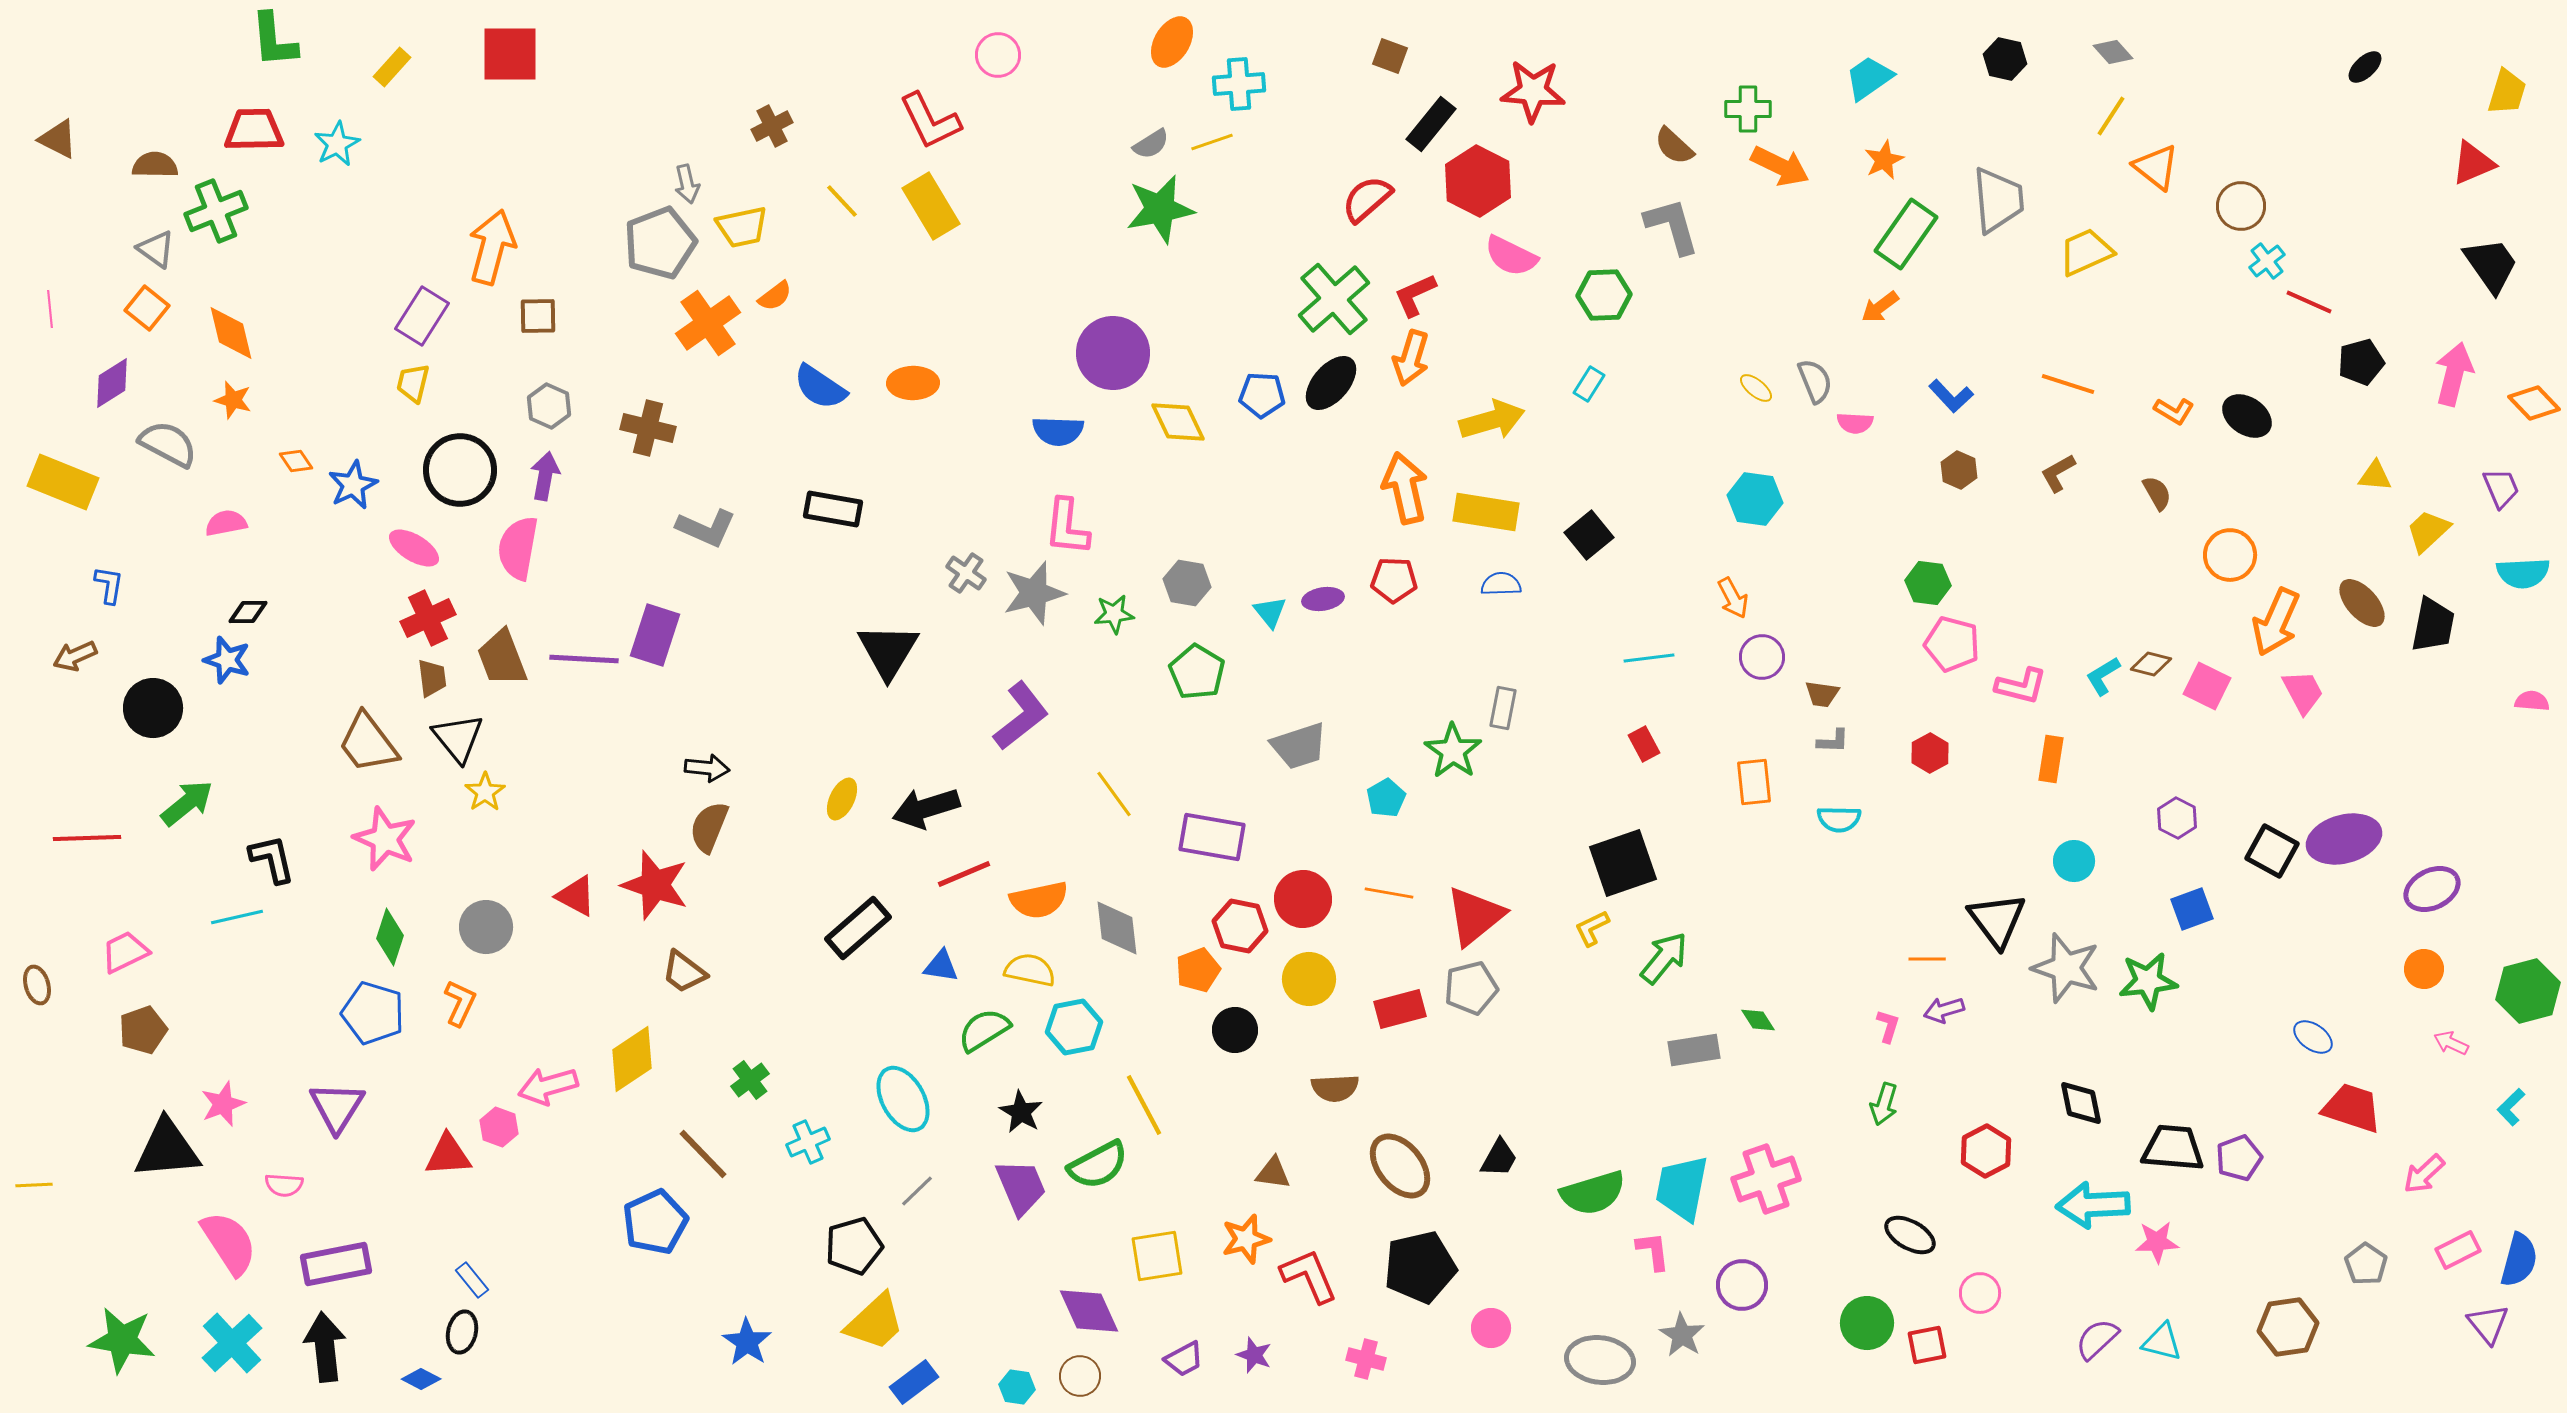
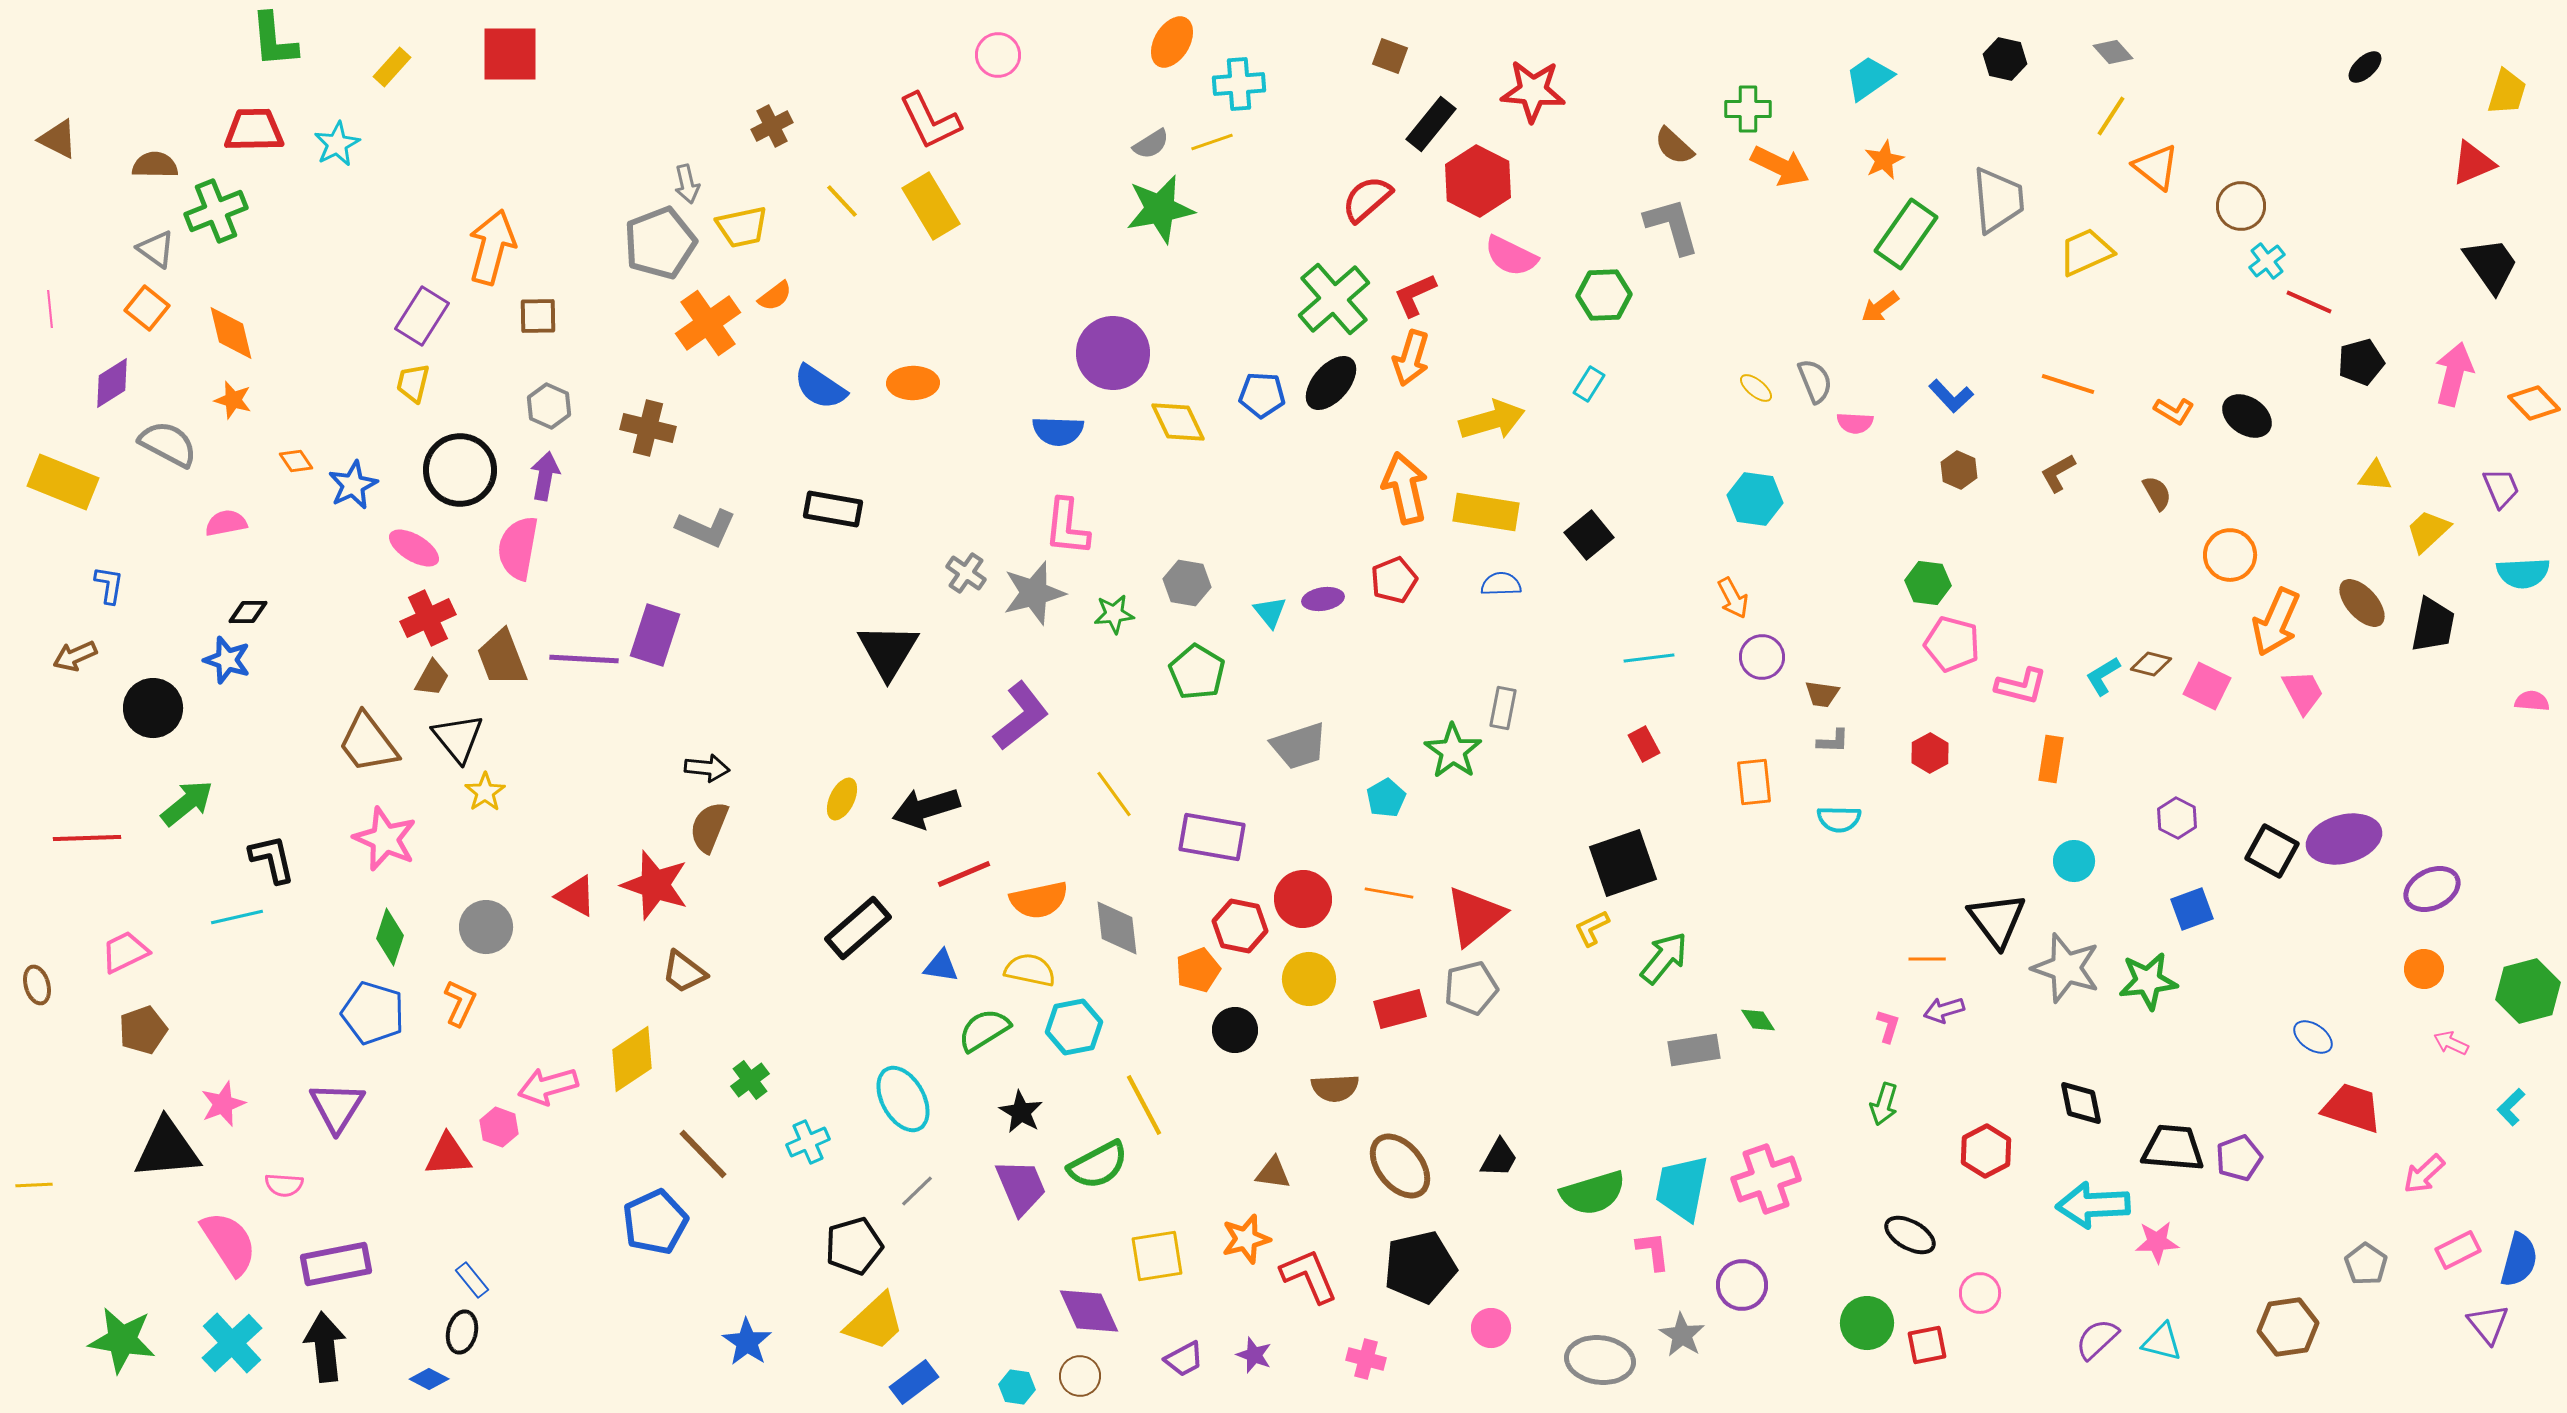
red pentagon at (1394, 580): rotated 24 degrees counterclockwise
brown trapezoid at (432, 678): rotated 36 degrees clockwise
blue diamond at (421, 1379): moved 8 px right
